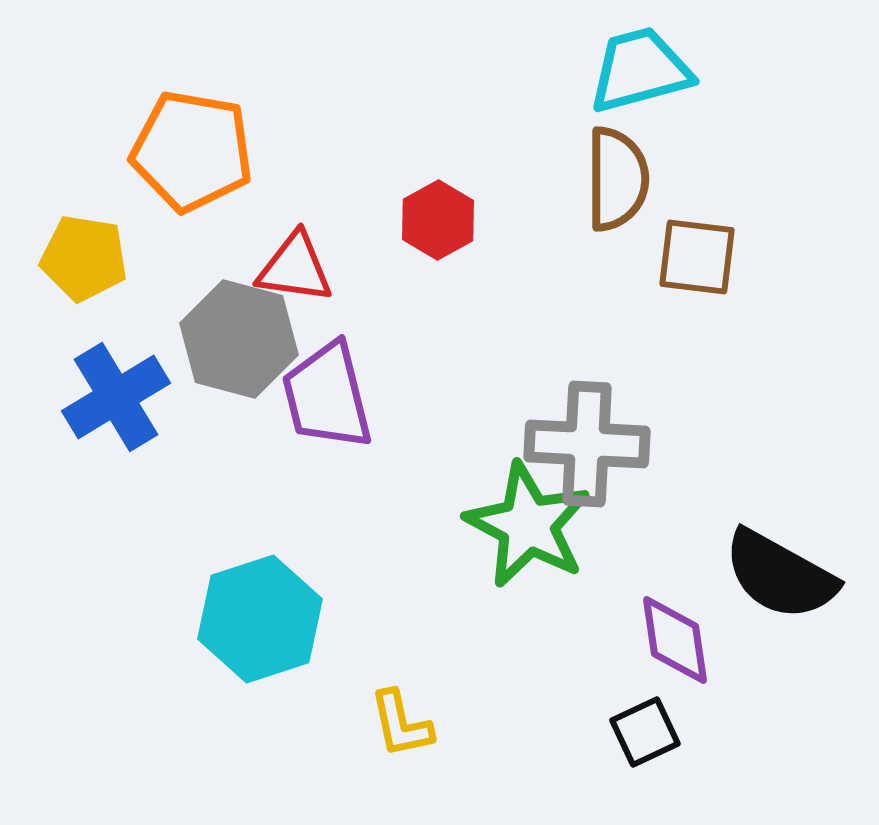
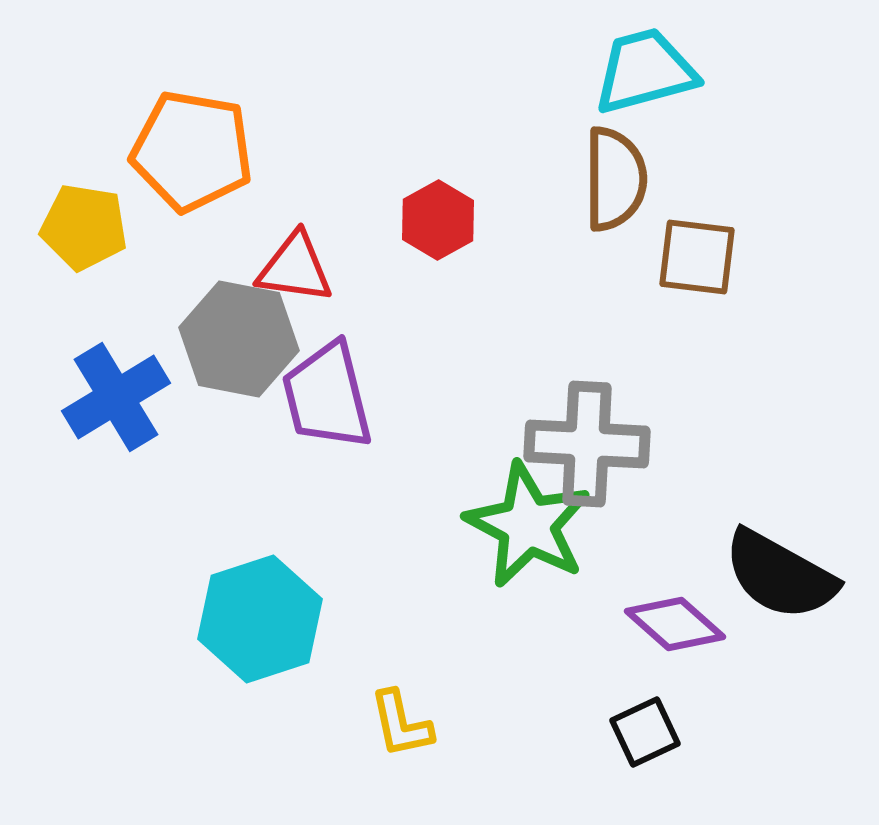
cyan trapezoid: moved 5 px right, 1 px down
brown semicircle: moved 2 px left
yellow pentagon: moved 31 px up
gray hexagon: rotated 4 degrees counterclockwise
purple diamond: moved 16 px up; rotated 40 degrees counterclockwise
